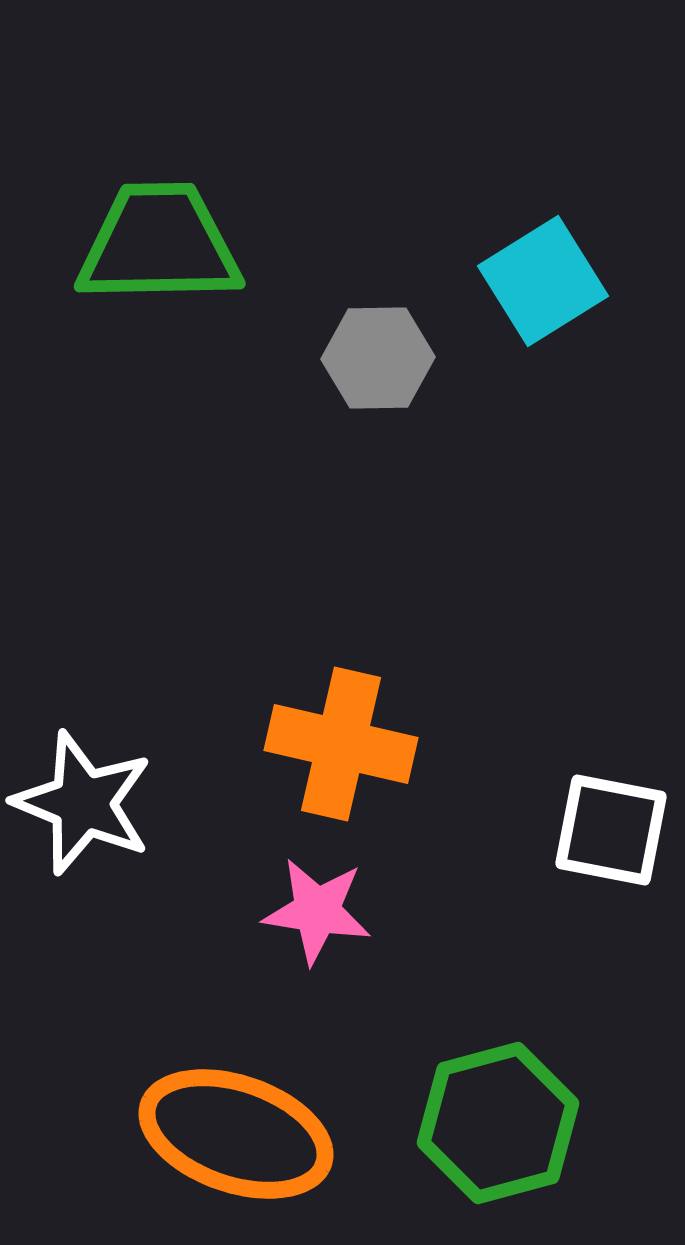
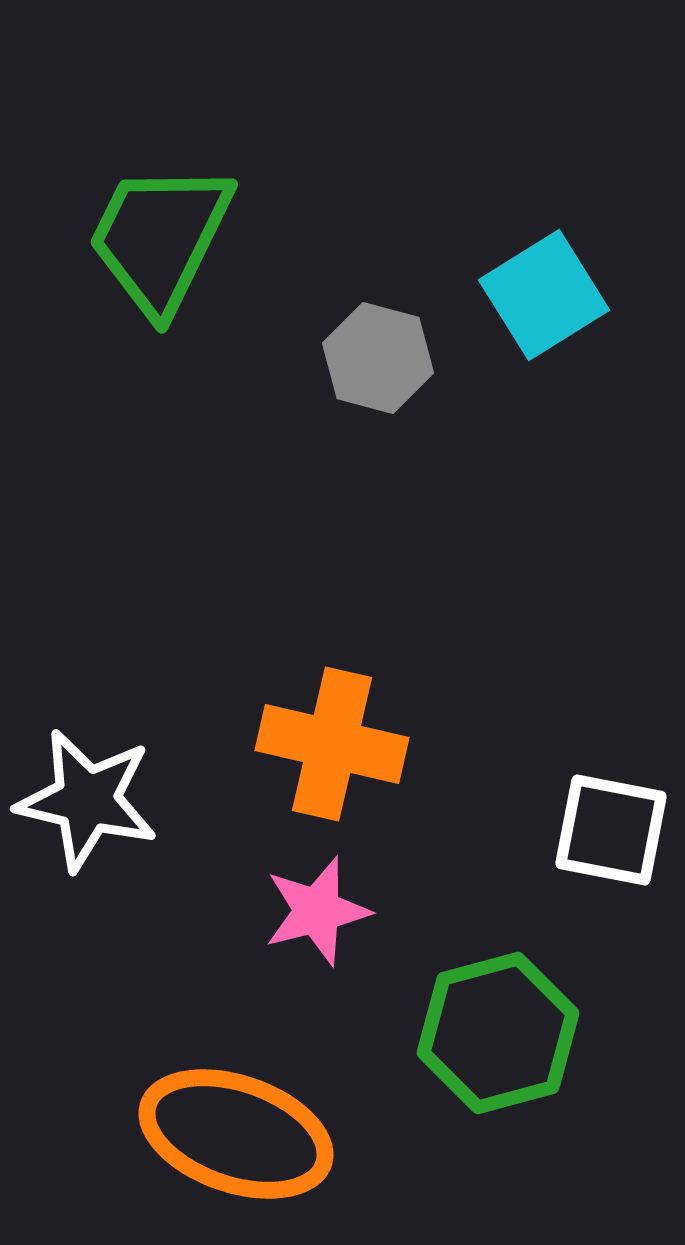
green trapezoid: moved 1 px right, 6 px up; rotated 63 degrees counterclockwise
cyan square: moved 1 px right, 14 px down
gray hexagon: rotated 16 degrees clockwise
orange cross: moved 9 px left
white star: moved 4 px right, 3 px up; rotated 9 degrees counterclockwise
pink star: rotated 23 degrees counterclockwise
green hexagon: moved 90 px up
